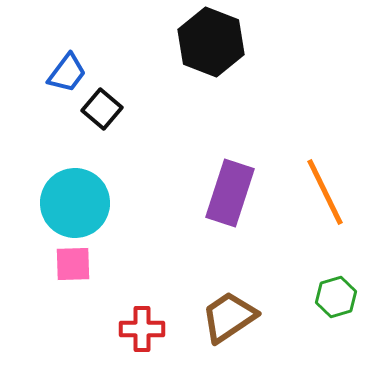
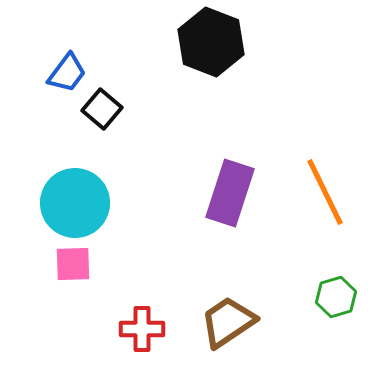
brown trapezoid: moved 1 px left, 5 px down
